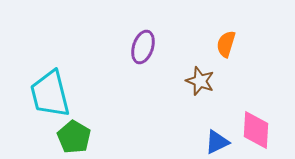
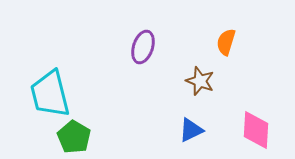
orange semicircle: moved 2 px up
blue triangle: moved 26 px left, 12 px up
